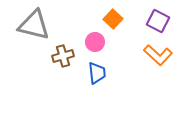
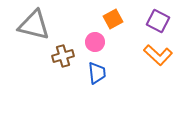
orange square: rotated 18 degrees clockwise
